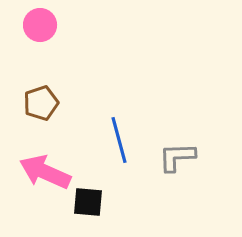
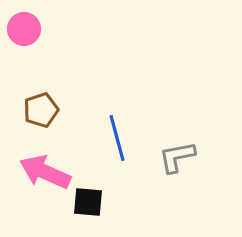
pink circle: moved 16 px left, 4 px down
brown pentagon: moved 7 px down
blue line: moved 2 px left, 2 px up
gray L-shape: rotated 9 degrees counterclockwise
